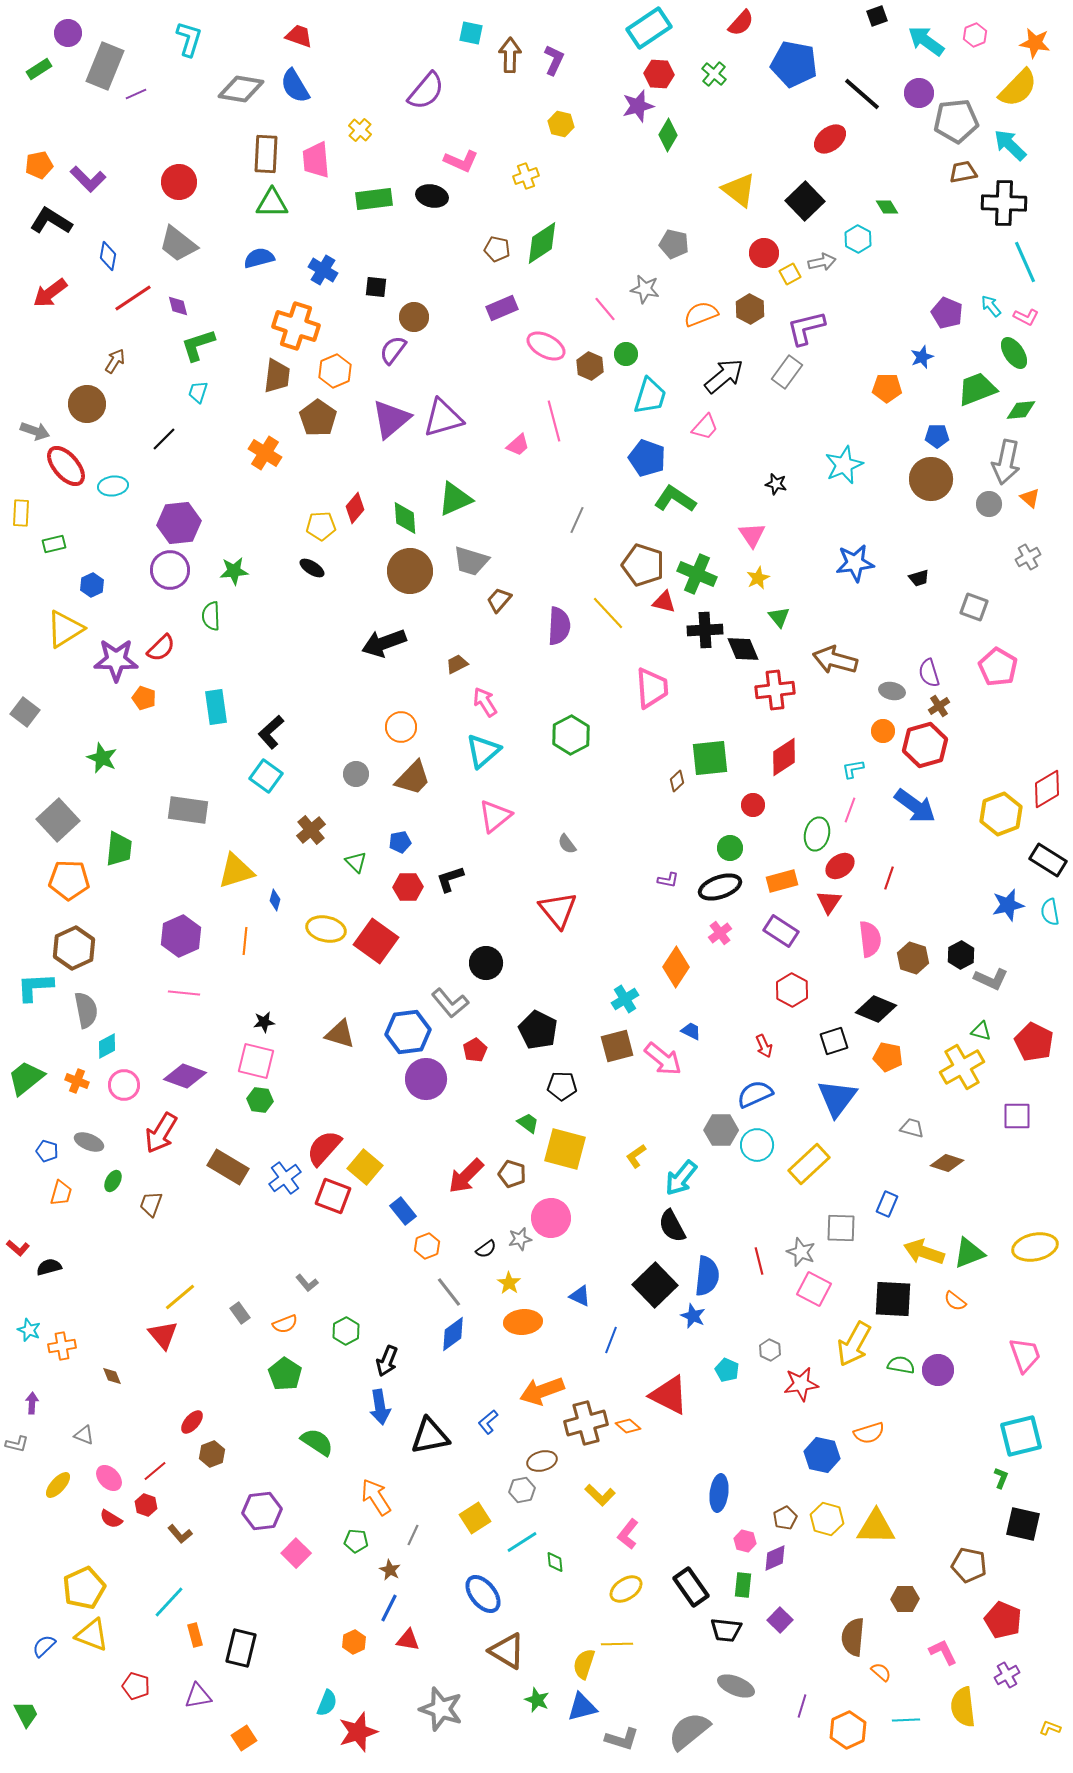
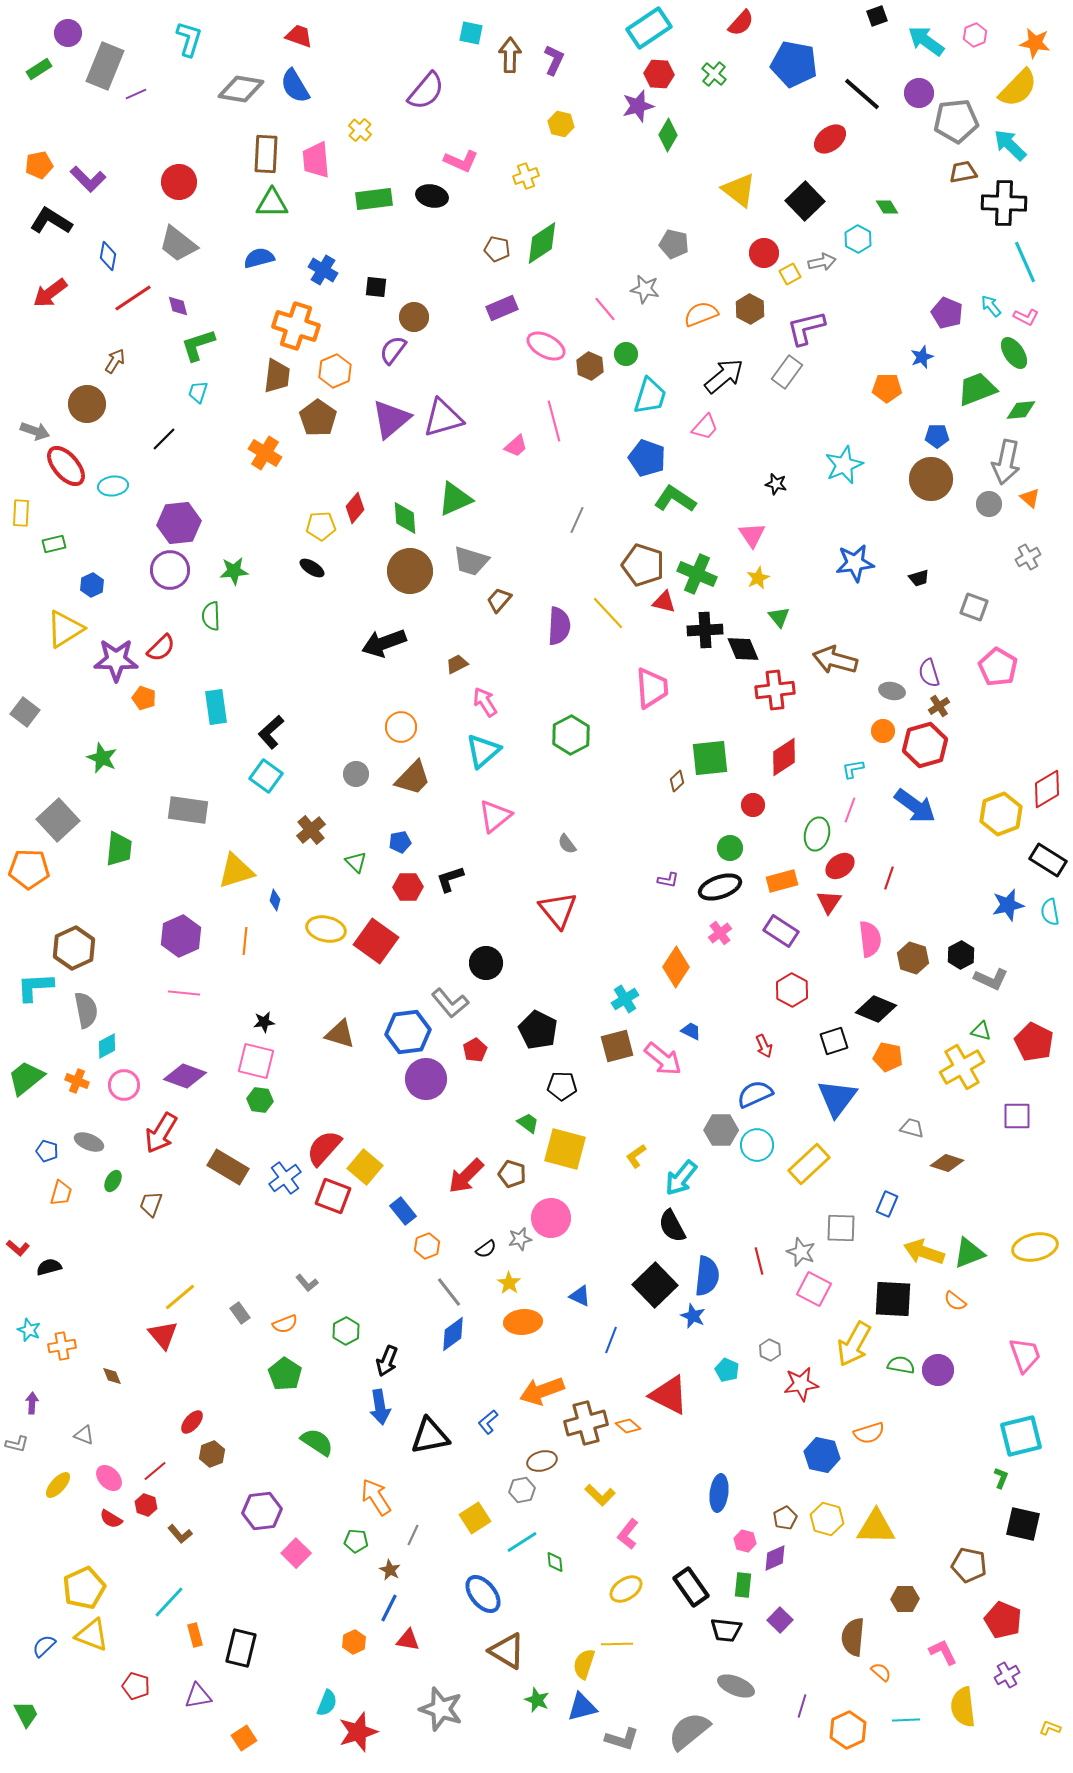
pink trapezoid at (518, 445): moved 2 px left, 1 px down
orange pentagon at (69, 880): moved 40 px left, 11 px up
